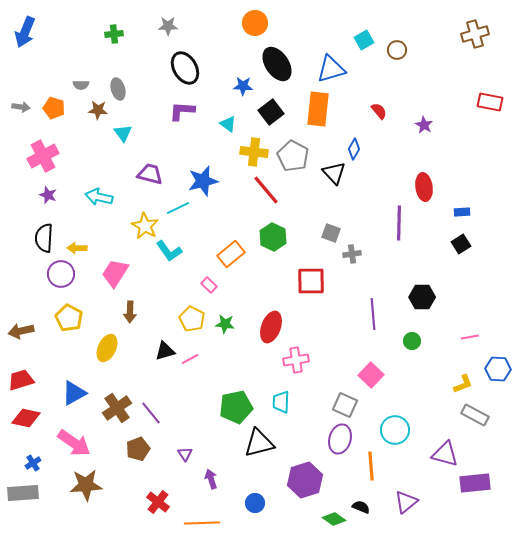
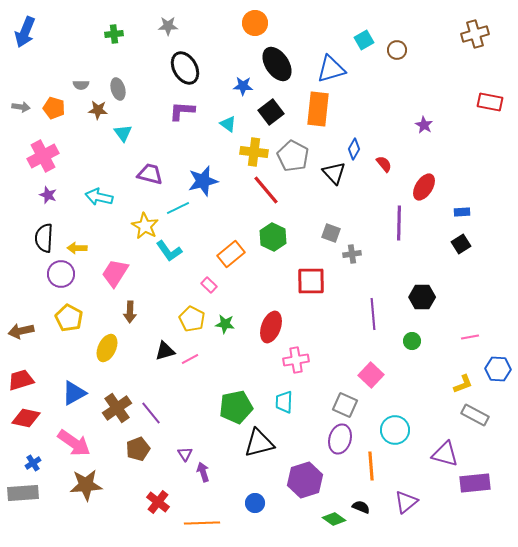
red semicircle at (379, 111): moved 5 px right, 53 px down
red ellipse at (424, 187): rotated 40 degrees clockwise
cyan trapezoid at (281, 402): moved 3 px right
purple arrow at (211, 479): moved 8 px left, 7 px up
